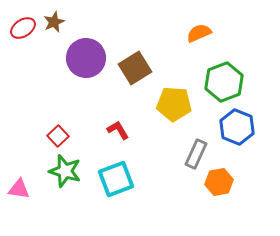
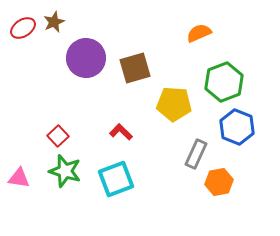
brown square: rotated 16 degrees clockwise
red L-shape: moved 3 px right, 2 px down; rotated 15 degrees counterclockwise
pink triangle: moved 11 px up
